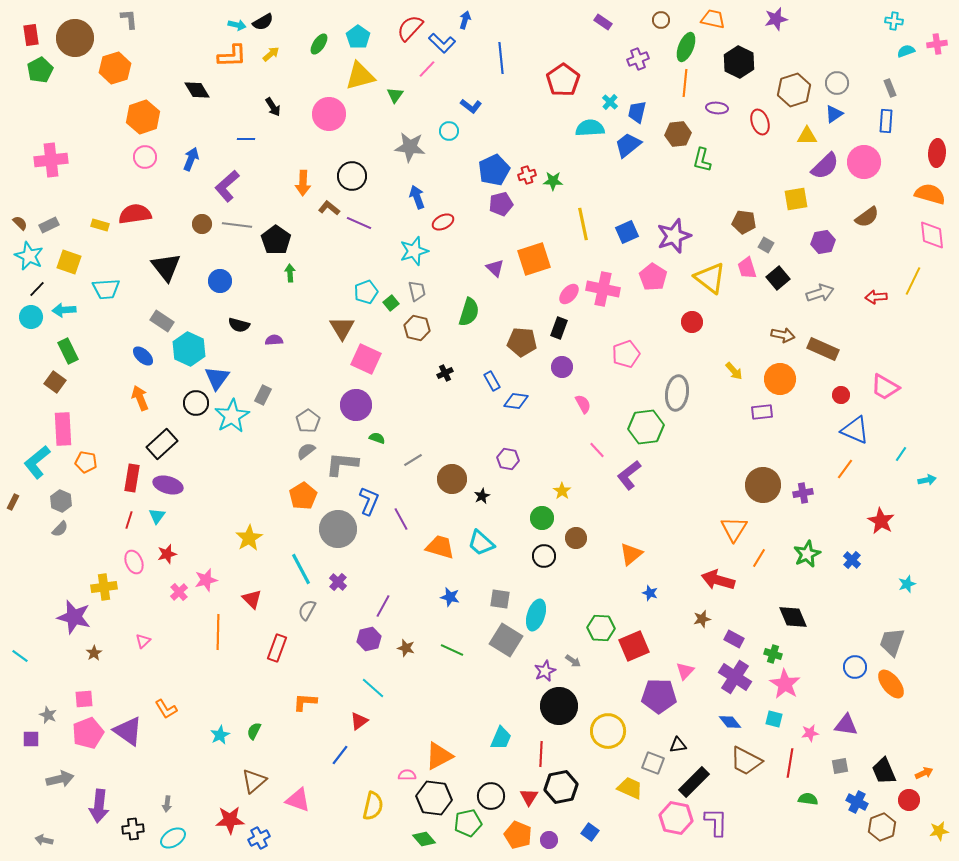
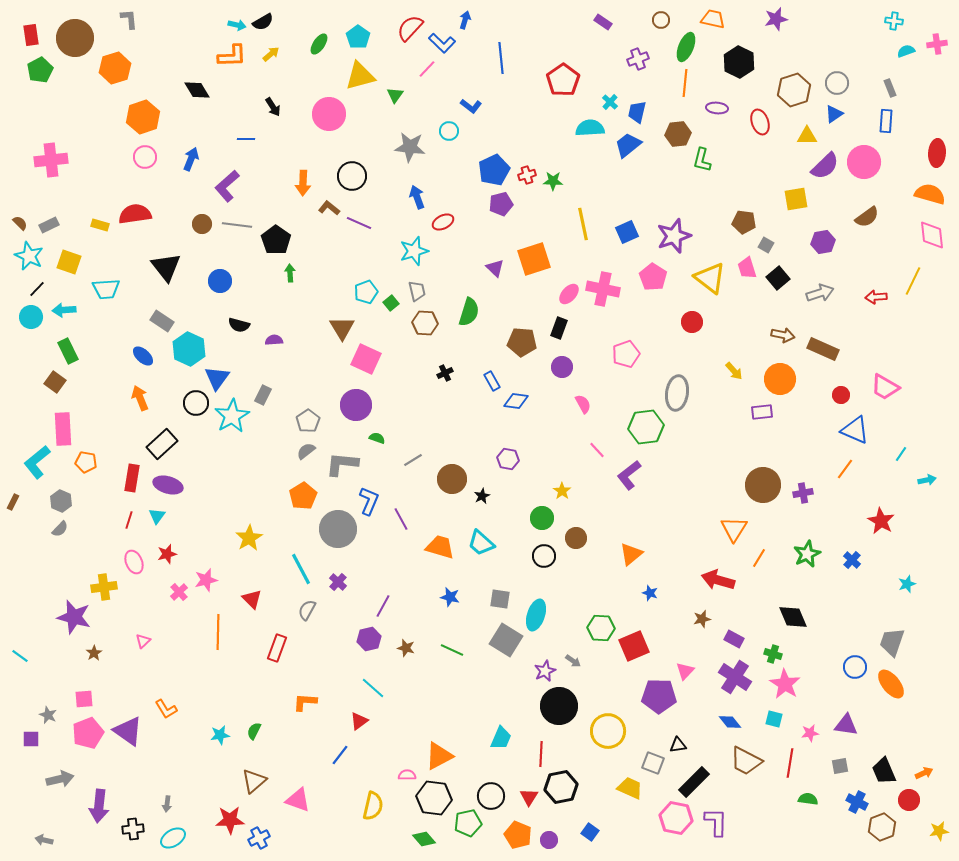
brown hexagon at (417, 328): moved 8 px right, 5 px up; rotated 10 degrees counterclockwise
cyan star at (220, 735): rotated 18 degrees clockwise
